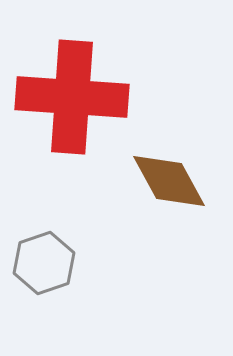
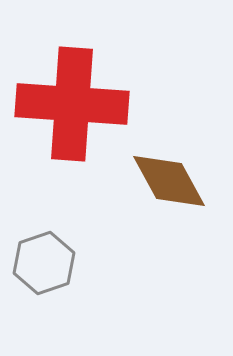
red cross: moved 7 px down
